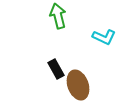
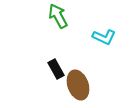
green arrow: rotated 15 degrees counterclockwise
